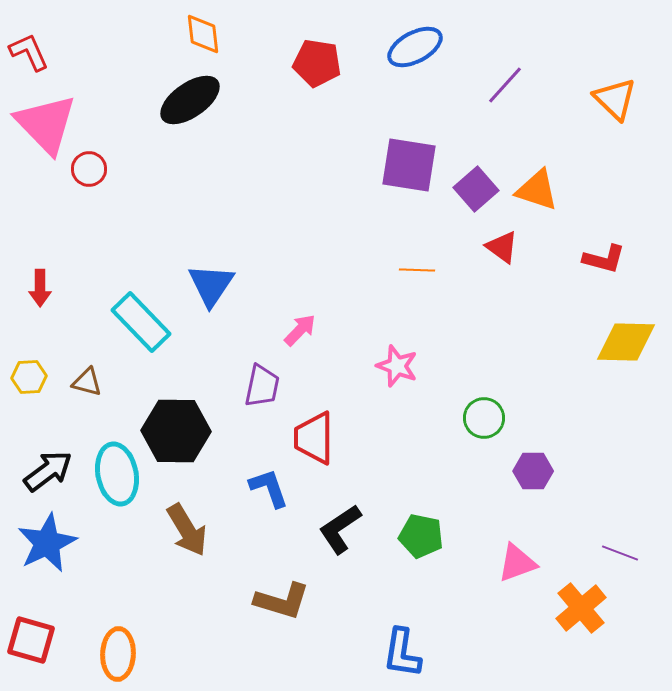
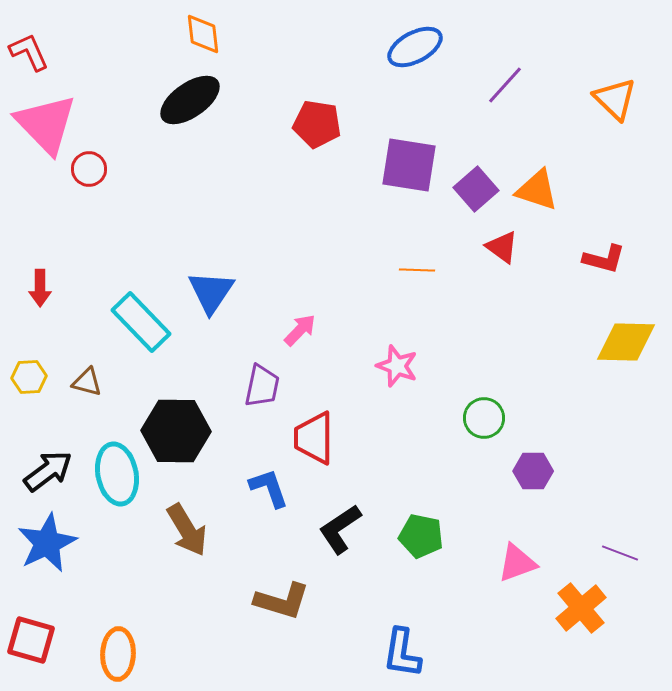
red pentagon at (317, 63): moved 61 px down
blue triangle at (211, 285): moved 7 px down
